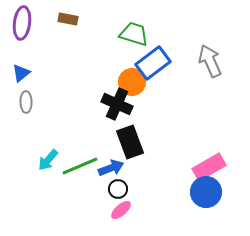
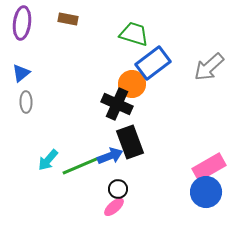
gray arrow: moved 1 px left, 6 px down; rotated 108 degrees counterclockwise
orange circle: moved 2 px down
blue arrow: moved 1 px left, 12 px up
pink ellipse: moved 7 px left, 3 px up
